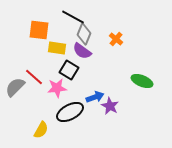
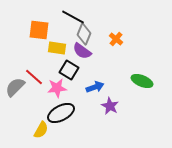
blue arrow: moved 10 px up
black ellipse: moved 9 px left, 1 px down
